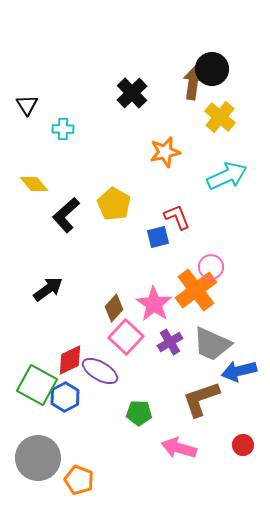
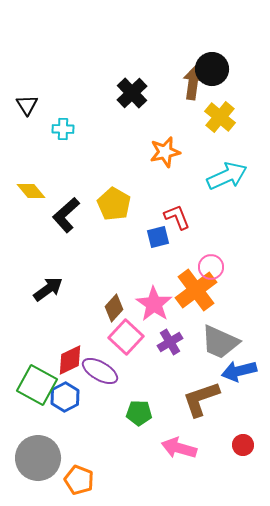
yellow diamond: moved 3 px left, 7 px down
gray trapezoid: moved 8 px right, 2 px up
